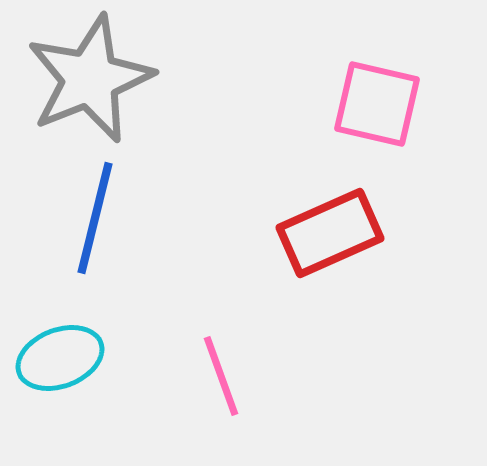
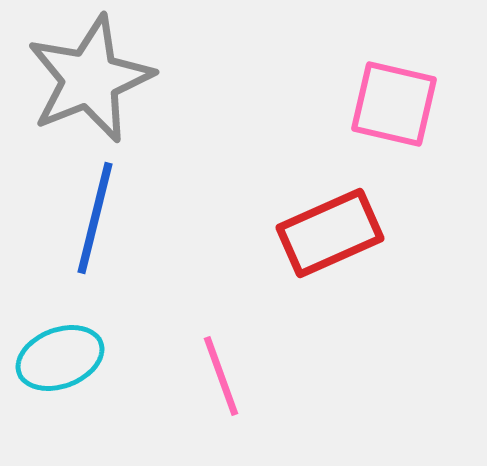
pink square: moved 17 px right
